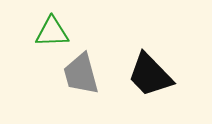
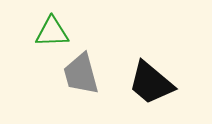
black trapezoid: moved 1 px right, 8 px down; rotated 6 degrees counterclockwise
